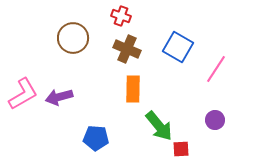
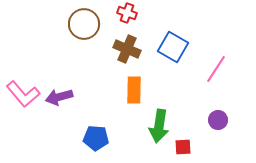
red cross: moved 6 px right, 3 px up
brown circle: moved 11 px right, 14 px up
blue square: moved 5 px left
orange rectangle: moved 1 px right, 1 px down
pink L-shape: rotated 80 degrees clockwise
purple circle: moved 3 px right
green arrow: rotated 48 degrees clockwise
red square: moved 2 px right, 2 px up
